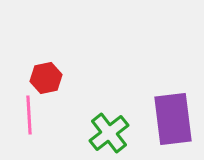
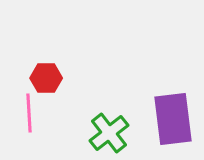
red hexagon: rotated 12 degrees clockwise
pink line: moved 2 px up
